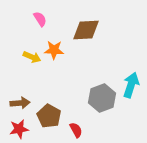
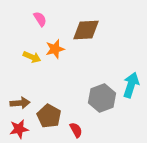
orange star: moved 1 px right, 1 px up; rotated 18 degrees counterclockwise
